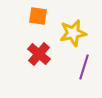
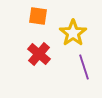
yellow star: rotated 24 degrees counterclockwise
purple line: rotated 35 degrees counterclockwise
